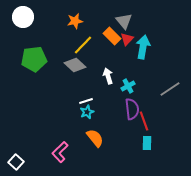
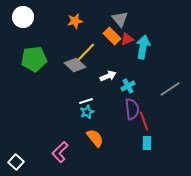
gray triangle: moved 4 px left, 2 px up
red triangle: rotated 24 degrees clockwise
yellow line: moved 3 px right, 7 px down
white arrow: rotated 84 degrees clockwise
